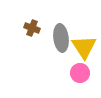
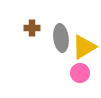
brown cross: rotated 21 degrees counterclockwise
yellow triangle: rotated 32 degrees clockwise
